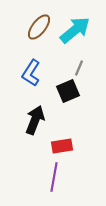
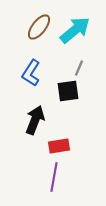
black square: rotated 15 degrees clockwise
red rectangle: moved 3 px left
